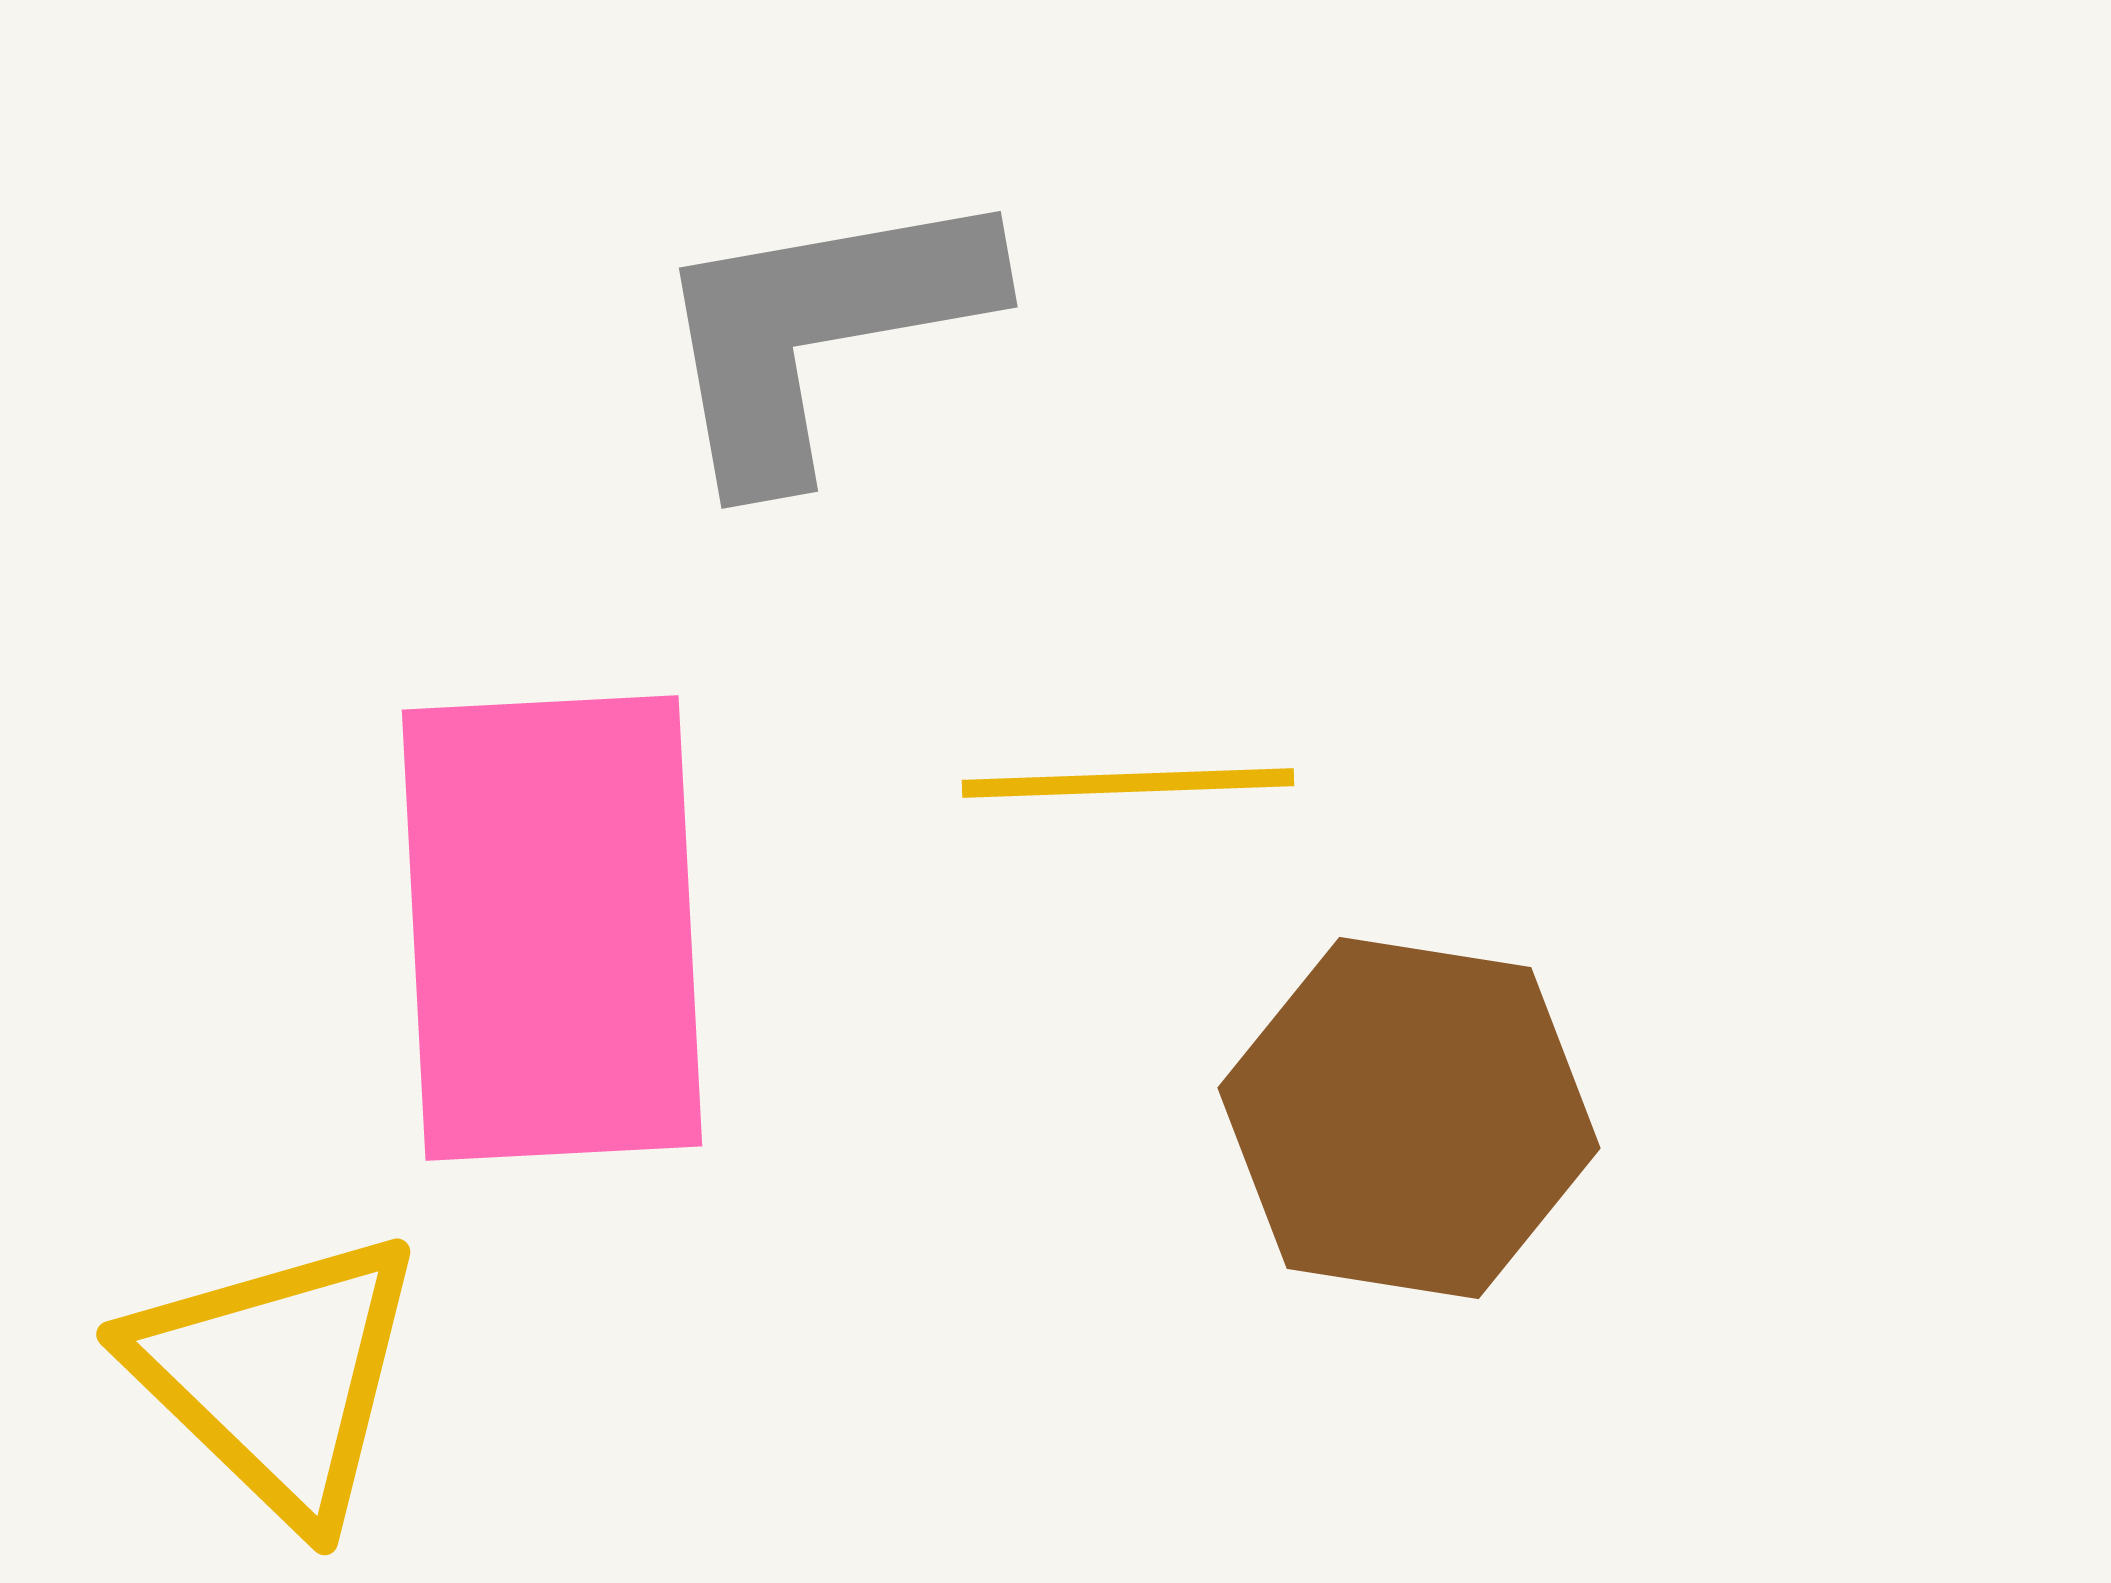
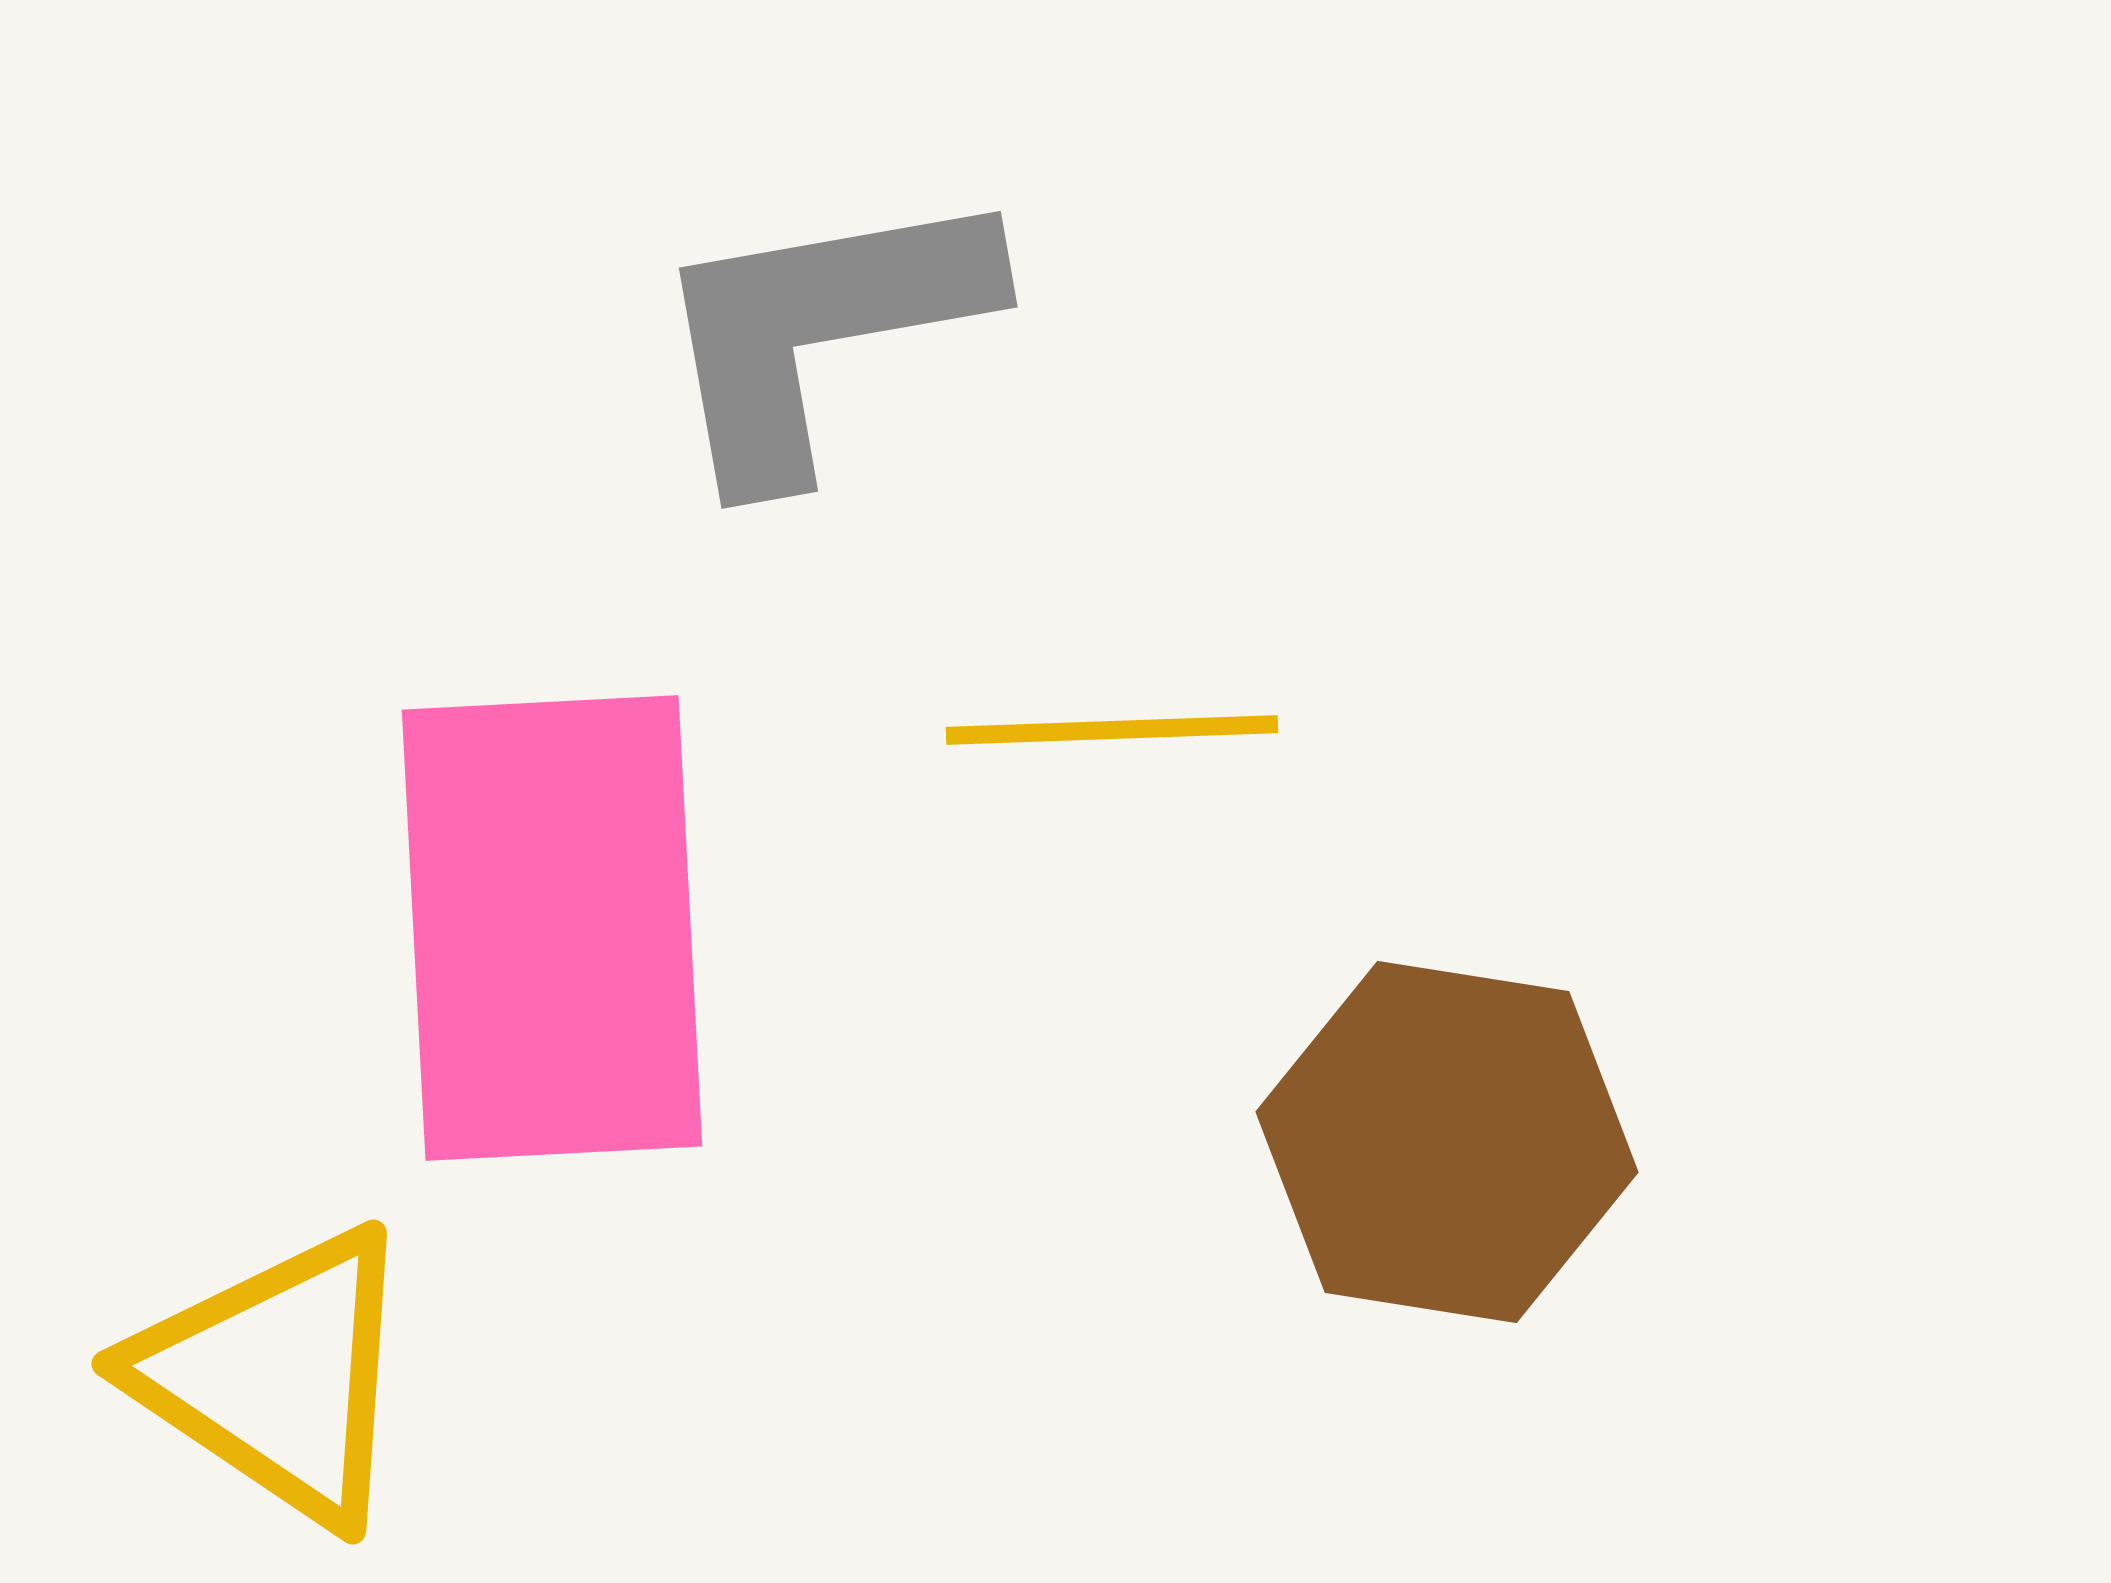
yellow line: moved 16 px left, 53 px up
brown hexagon: moved 38 px right, 24 px down
yellow triangle: rotated 10 degrees counterclockwise
